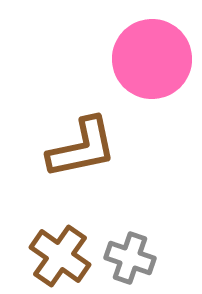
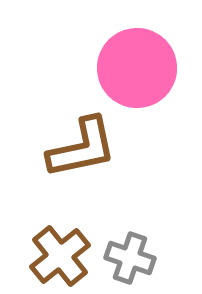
pink circle: moved 15 px left, 9 px down
brown cross: rotated 16 degrees clockwise
